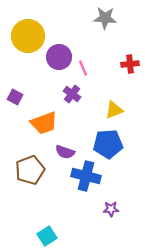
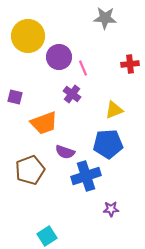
purple square: rotated 14 degrees counterclockwise
blue cross: rotated 32 degrees counterclockwise
